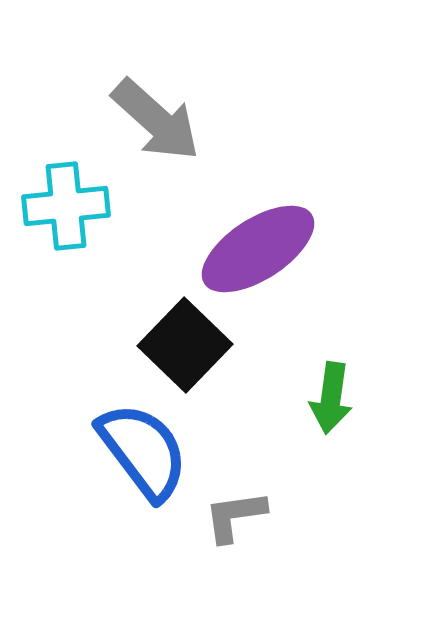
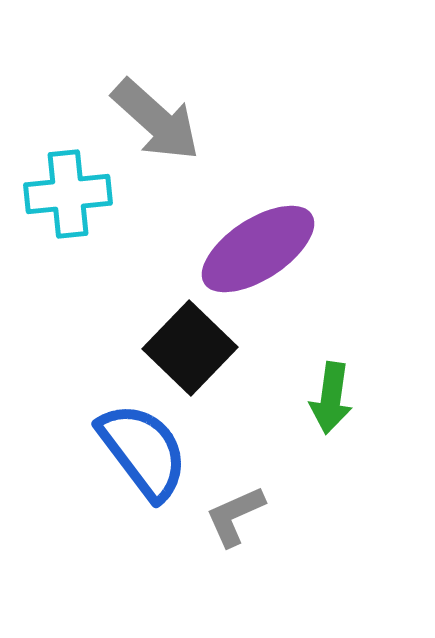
cyan cross: moved 2 px right, 12 px up
black square: moved 5 px right, 3 px down
gray L-shape: rotated 16 degrees counterclockwise
